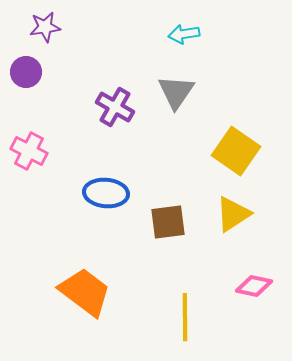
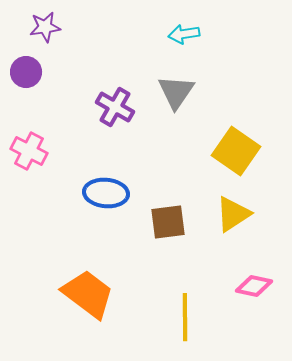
orange trapezoid: moved 3 px right, 2 px down
